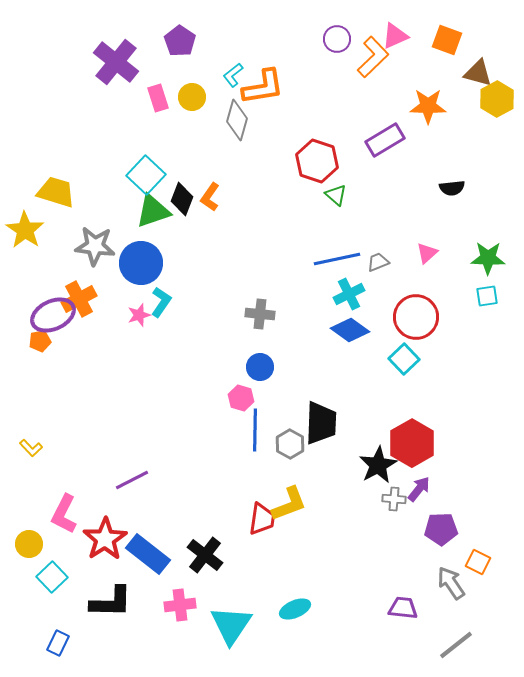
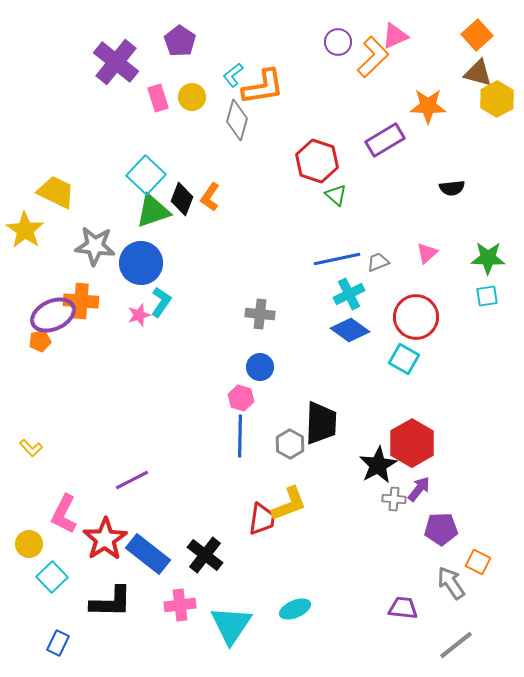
purple circle at (337, 39): moved 1 px right, 3 px down
orange square at (447, 40): moved 30 px right, 5 px up; rotated 28 degrees clockwise
yellow trapezoid at (56, 192): rotated 9 degrees clockwise
orange cross at (79, 299): moved 2 px right, 2 px down; rotated 32 degrees clockwise
cyan square at (404, 359): rotated 16 degrees counterclockwise
blue line at (255, 430): moved 15 px left, 6 px down
